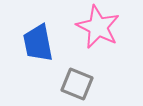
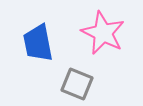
pink star: moved 5 px right, 6 px down
